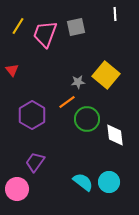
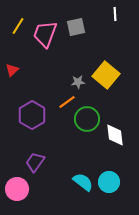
red triangle: rotated 24 degrees clockwise
